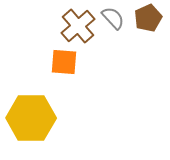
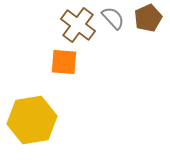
brown cross: moved 1 px up; rotated 12 degrees counterclockwise
yellow hexagon: moved 1 px right, 2 px down; rotated 9 degrees counterclockwise
